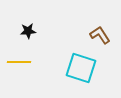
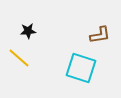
brown L-shape: rotated 115 degrees clockwise
yellow line: moved 4 px up; rotated 40 degrees clockwise
